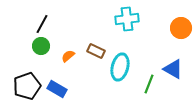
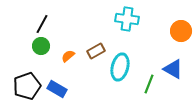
cyan cross: rotated 15 degrees clockwise
orange circle: moved 3 px down
brown rectangle: rotated 54 degrees counterclockwise
